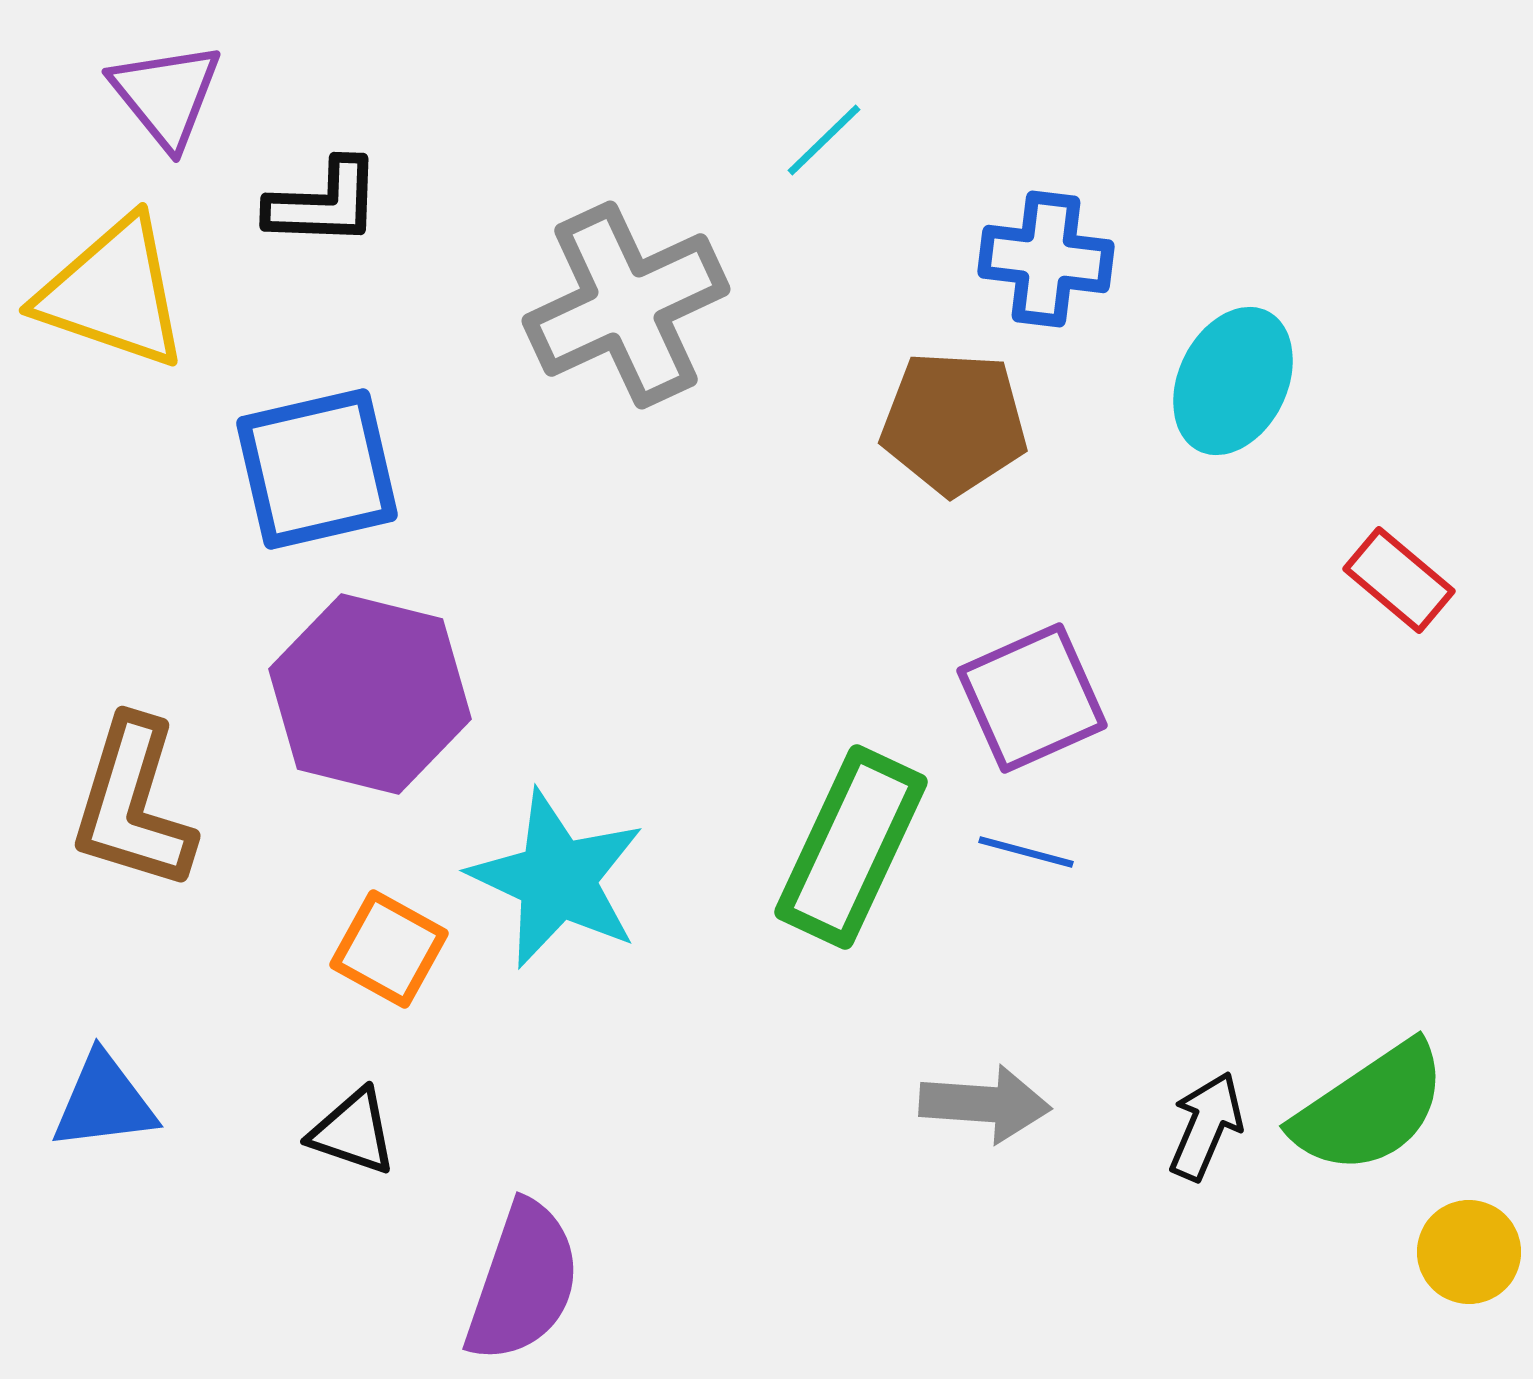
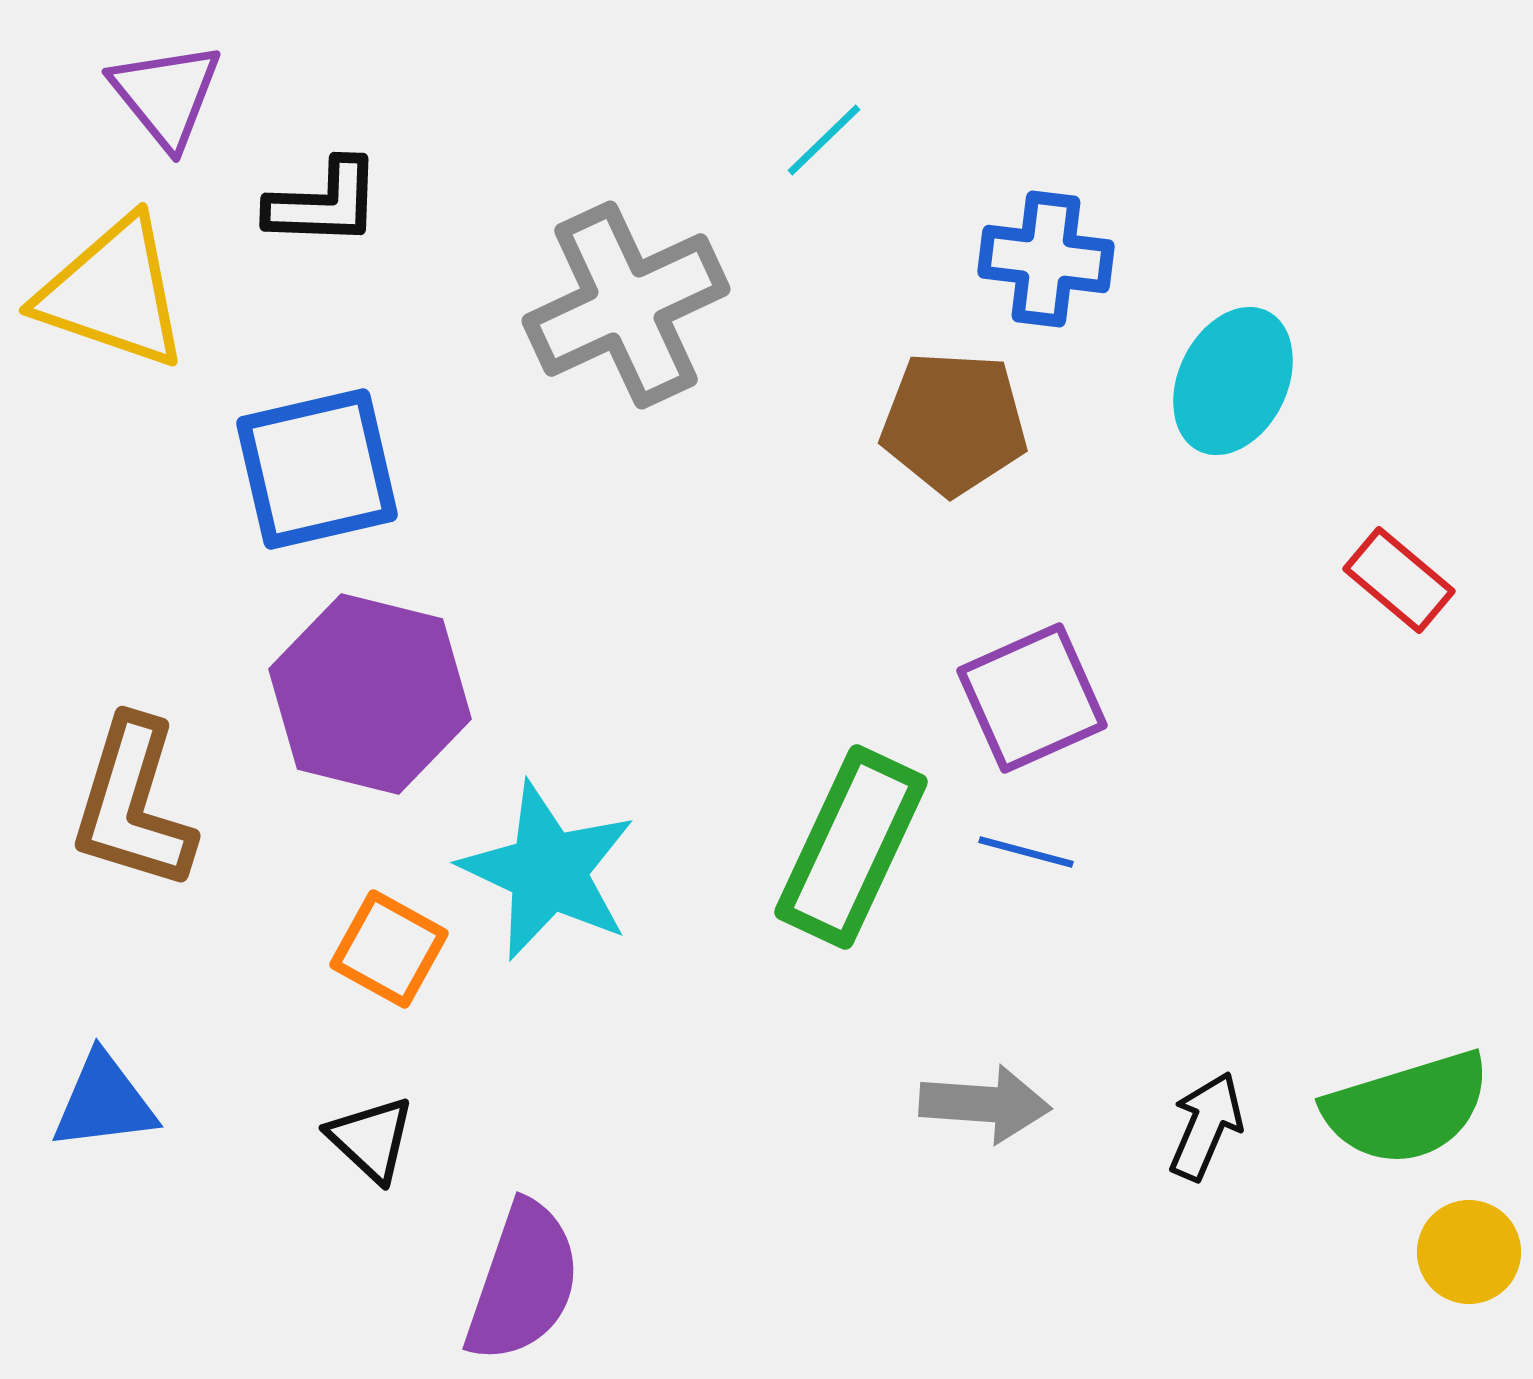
cyan star: moved 9 px left, 8 px up
green semicircle: moved 37 px right; rotated 17 degrees clockwise
black triangle: moved 18 px right, 7 px down; rotated 24 degrees clockwise
